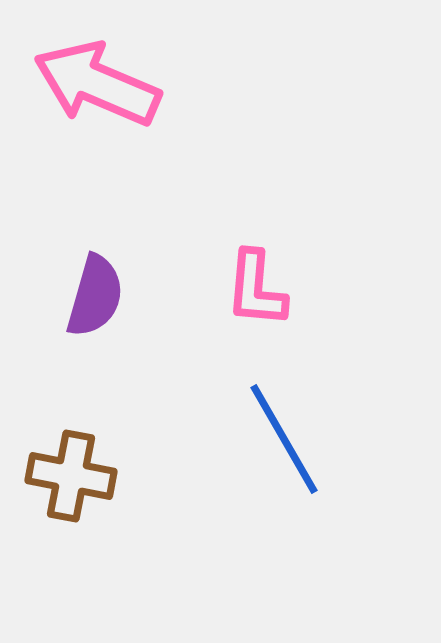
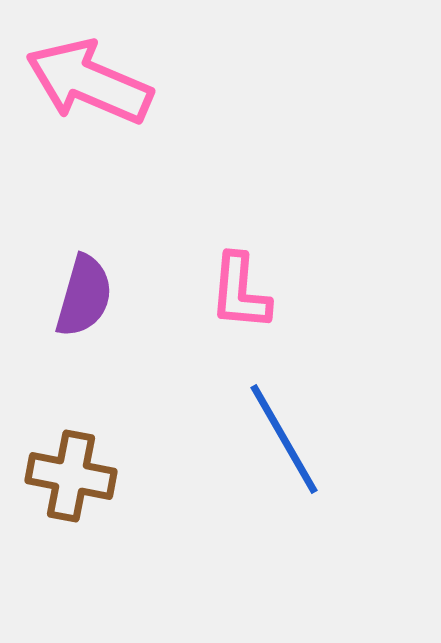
pink arrow: moved 8 px left, 2 px up
pink L-shape: moved 16 px left, 3 px down
purple semicircle: moved 11 px left
